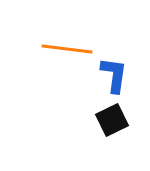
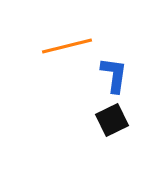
orange line: moved 3 px up; rotated 21 degrees counterclockwise
